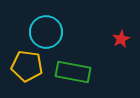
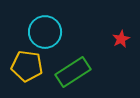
cyan circle: moved 1 px left
green rectangle: rotated 44 degrees counterclockwise
